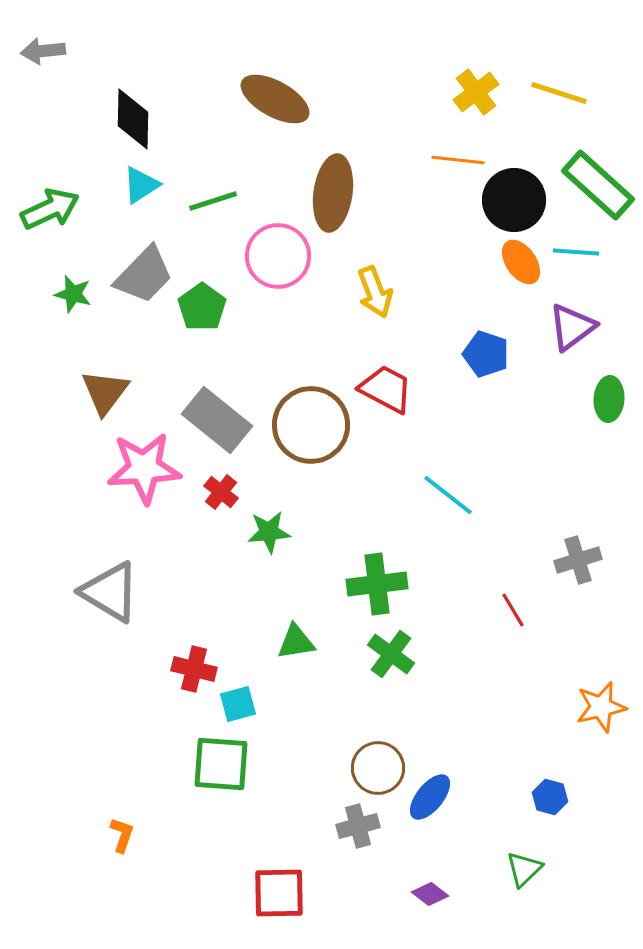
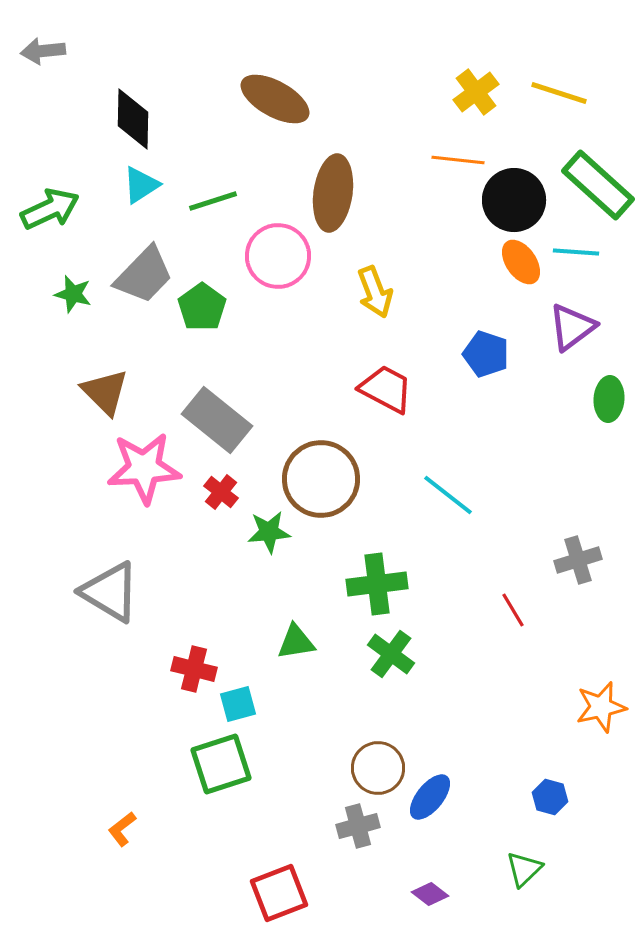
brown triangle at (105, 392): rotated 22 degrees counterclockwise
brown circle at (311, 425): moved 10 px right, 54 px down
green square at (221, 764): rotated 22 degrees counterclockwise
orange L-shape at (122, 835): moved 6 px up; rotated 147 degrees counterclockwise
red square at (279, 893): rotated 20 degrees counterclockwise
